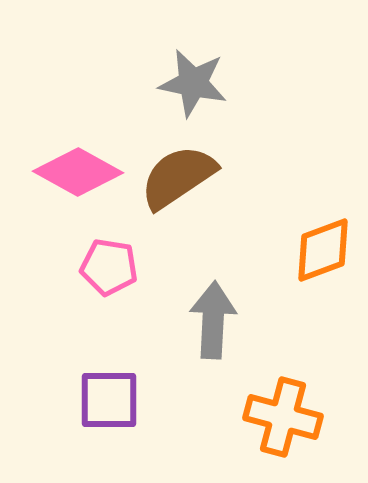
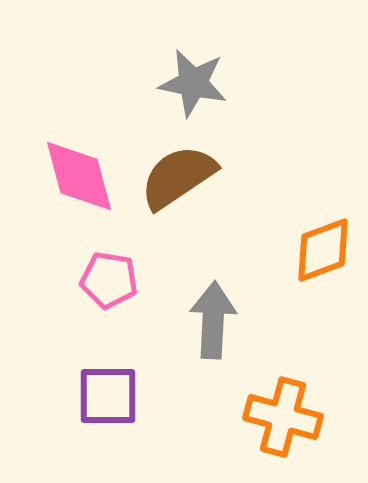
pink diamond: moved 1 px right, 4 px down; rotated 46 degrees clockwise
pink pentagon: moved 13 px down
purple square: moved 1 px left, 4 px up
